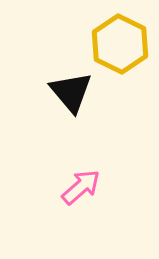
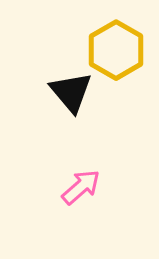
yellow hexagon: moved 4 px left, 6 px down; rotated 4 degrees clockwise
